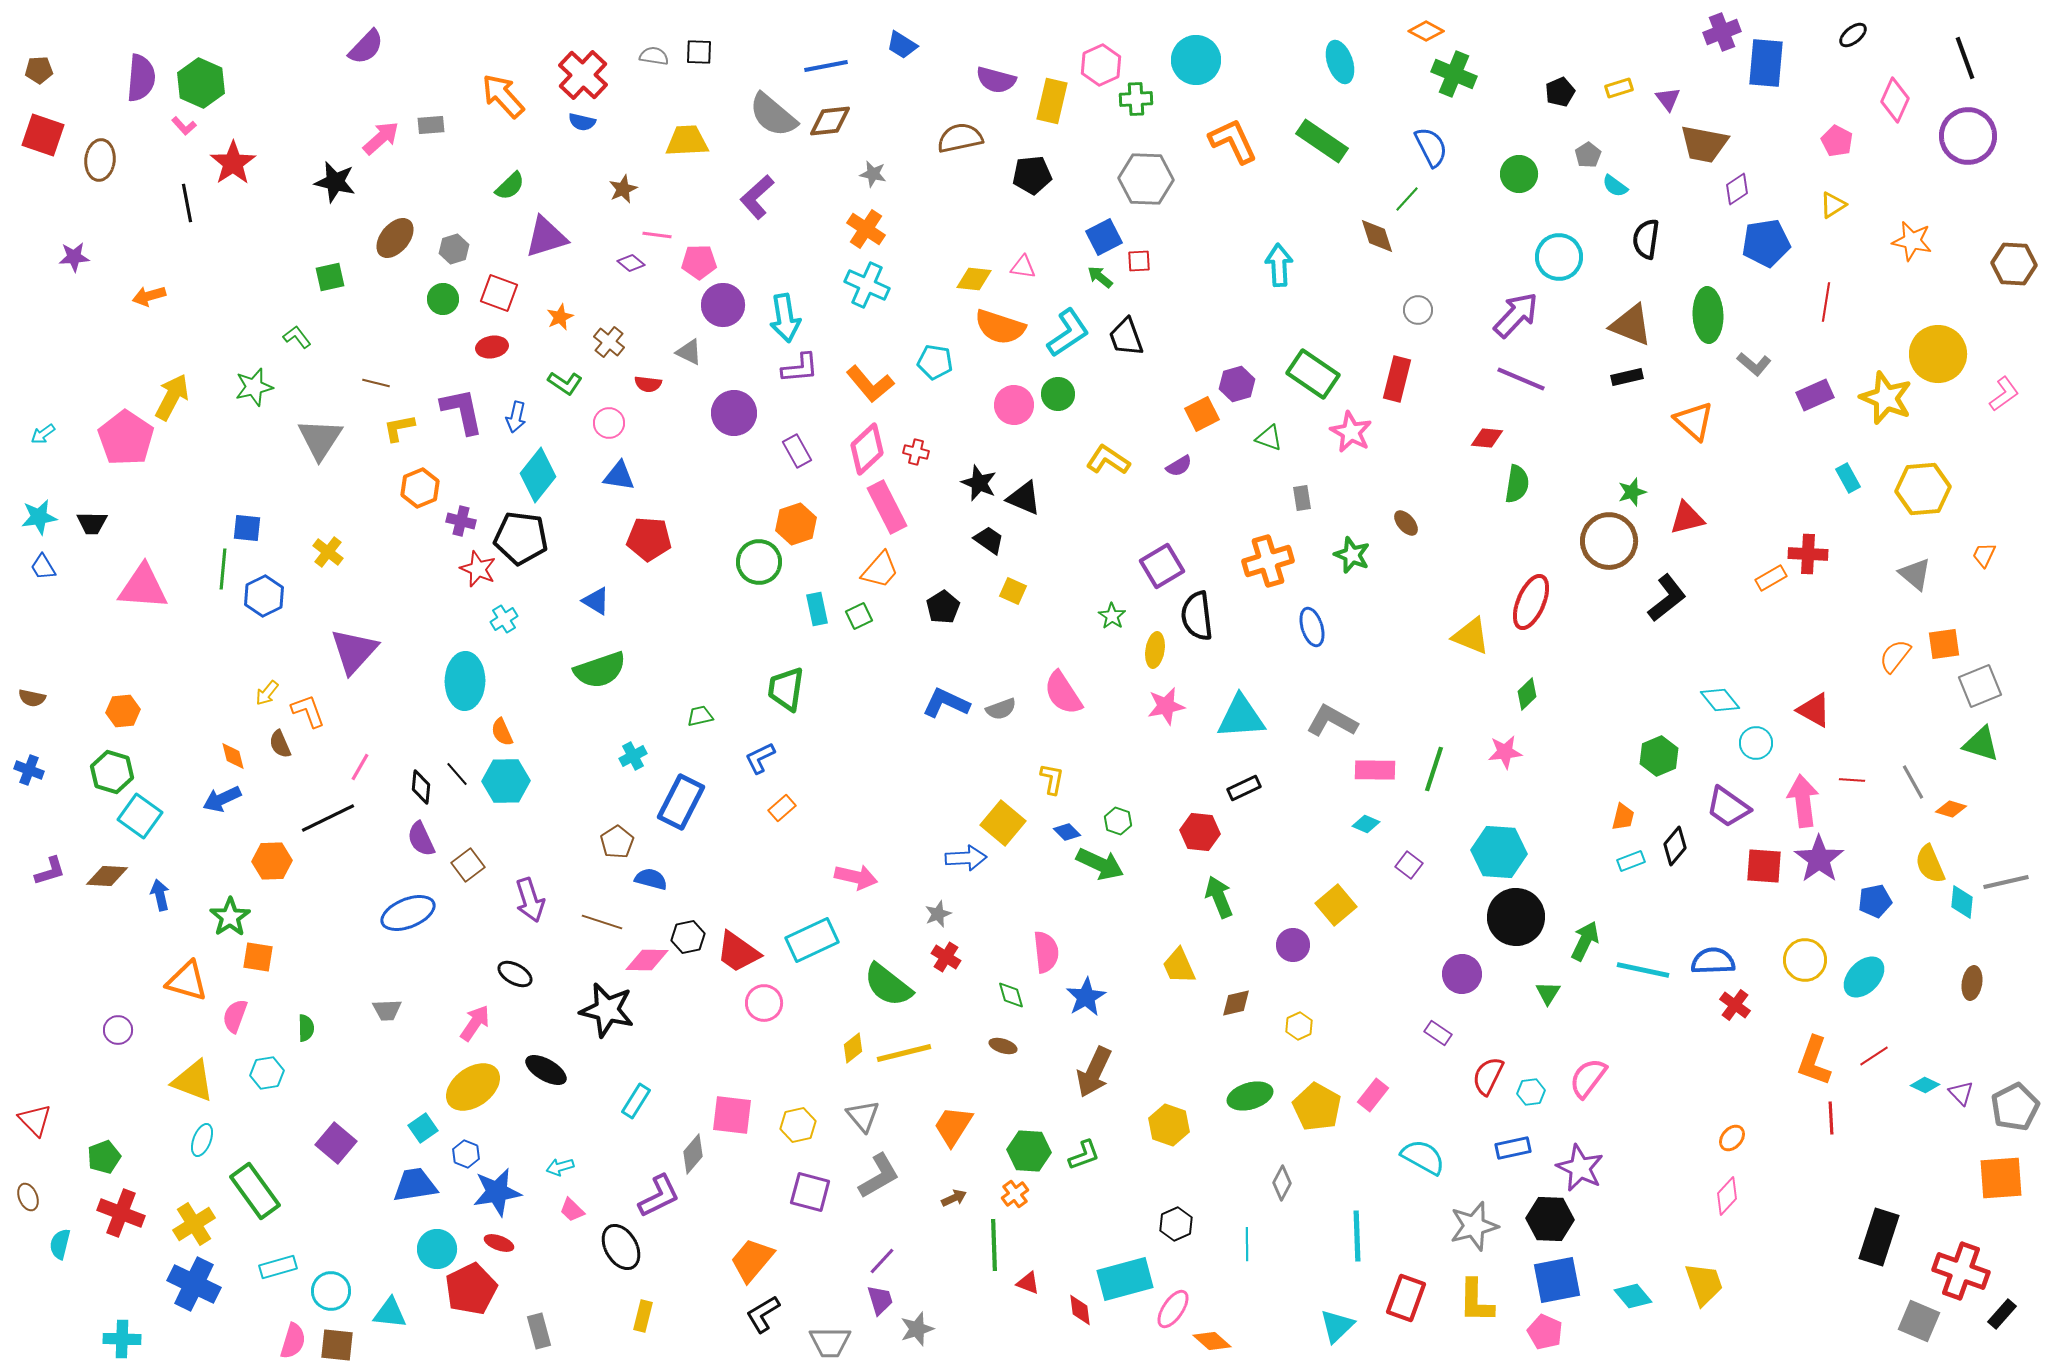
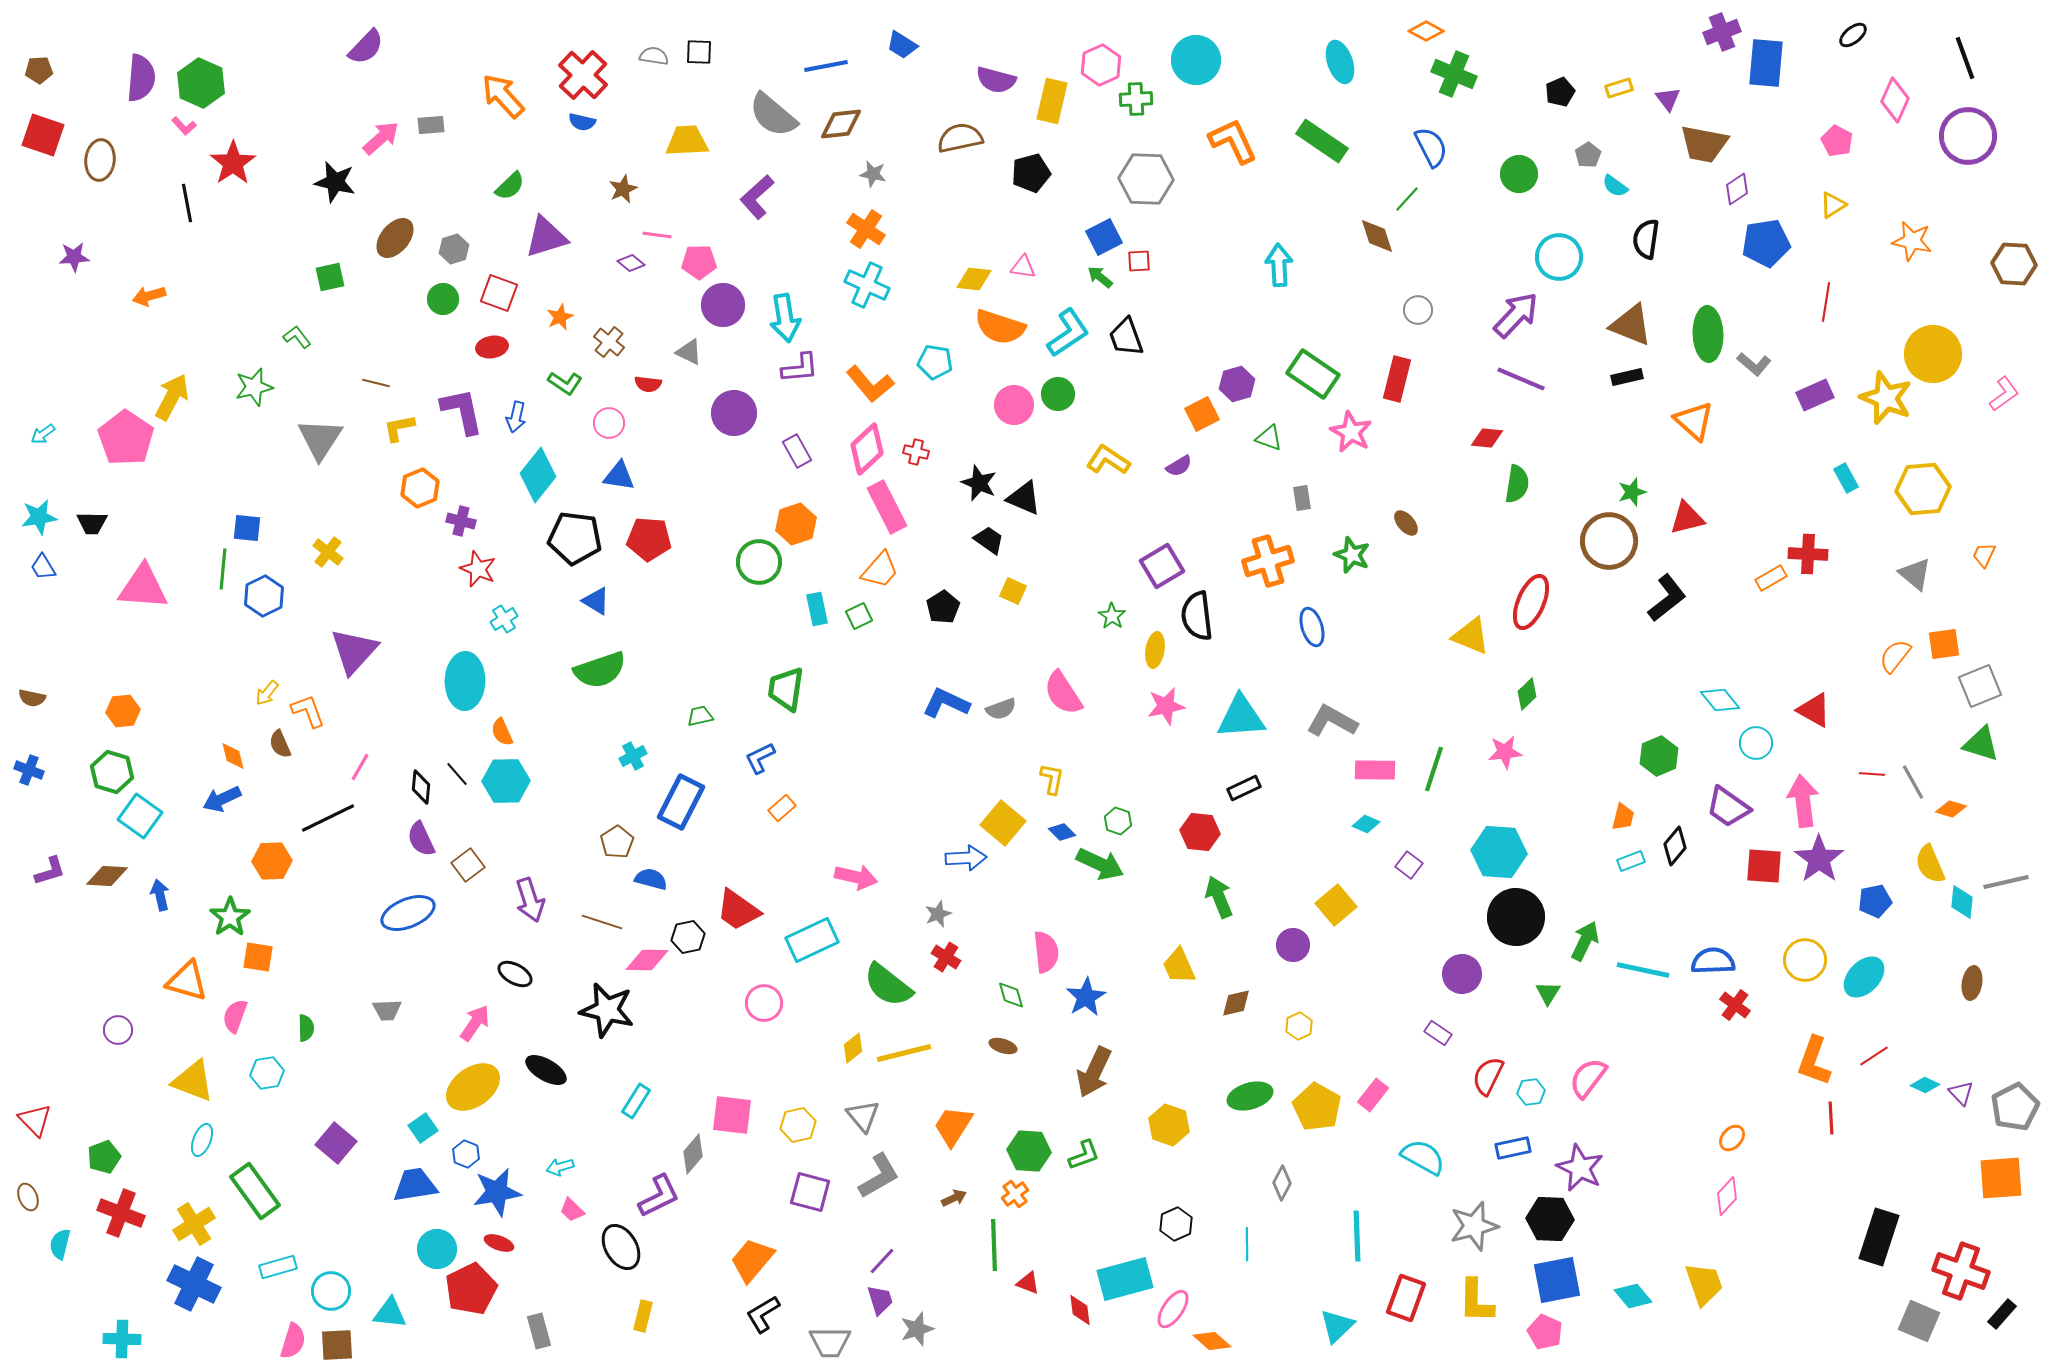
brown diamond at (830, 121): moved 11 px right, 3 px down
black pentagon at (1032, 175): moved 1 px left, 2 px up; rotated 9 degrees counterclockwise
green ellipse at (1708, 315): moved 19 px down
yellow circle at (1938, 354): moved 5 px left
cyan rectangle at (1848, 478): moved 2 px left
black pentagon at (521, 538): moved 54 px right
red line at (1852, 780): moved 20 px right, 6 px up
blue diamond at (1067, 832): moved 5 px left
red trapezoid at (738, 952): moved 42 px up
brown square at (337, 1345): rotated 9 degrees counterclockwise
